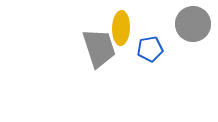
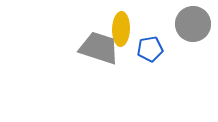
yellow ellipse: moved 1 px down
gray trapezoid: rotated 54 degrees counterclockwise
